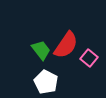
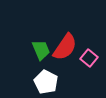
red semicircle: moved 1 px left, 2 px down
green trapezoid: rotated 15 degrees clockwise
